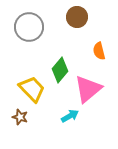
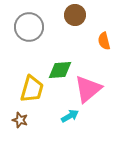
brown circle: moved 2 px left, 2 px up
orange semicircle: moved 5 px right, 10 px up
green diamond: rotated 45 degrees clockwise
yellow trapezoid: rotated 60 degrees clockwise
brown star: moved 3 px down
